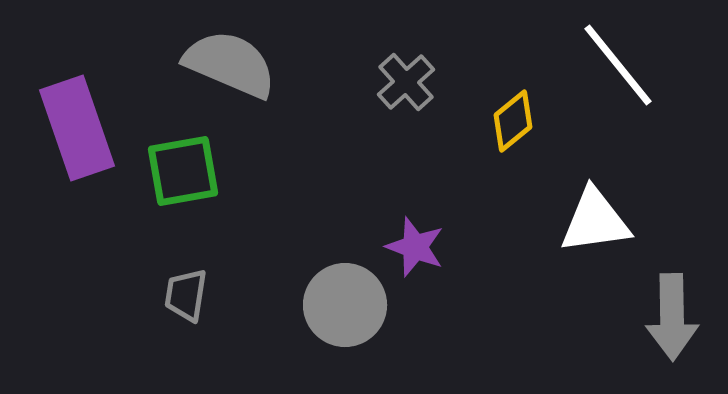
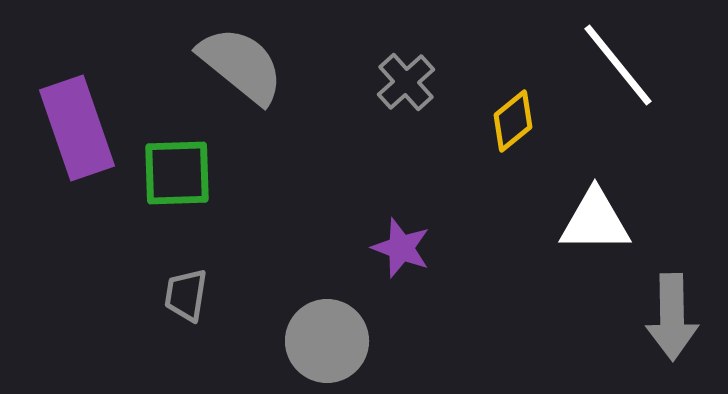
gray semicircle: moved 11 px right, 1 px down; rotated 16 degrees clockwise
green square: moved 6 px left, 2 px down; rotated 8 degrees clockwise
white triangle: rotated 8 degrees clockwise
purple star: moved 14 px left, 1 px down
gray circle: moved 18 px left, 36 px down
